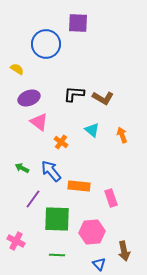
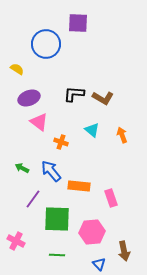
orange cross: rotated 16 degrees counterclockwise
